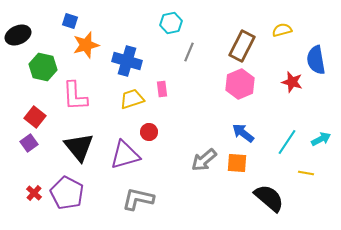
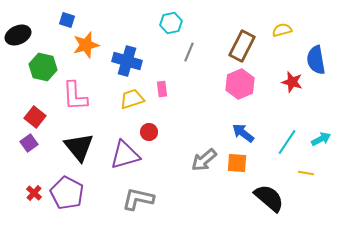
blue square: moved 3 px left, 1 px up
